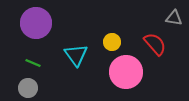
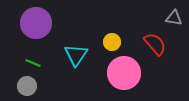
cyan triangle: rotated 10 degrees clockwise
pink circle: moved 2 px left, 1 px down
gray circle: moved 1 px left, 2 px up
